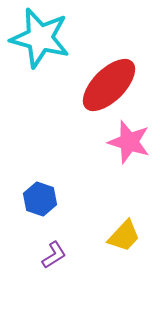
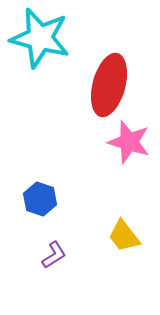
red ellipse: rotated 30 degrees counterclockwise
yellow trapezoid: rotated 99 degrees clockwise
